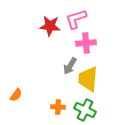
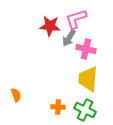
pink cross: moved 6 px down; rotated 18 degrees clockwise
gray arrow: moved 1 px left, 28 px up
orange semicircle: rotated 56 degrees counterclockwise
